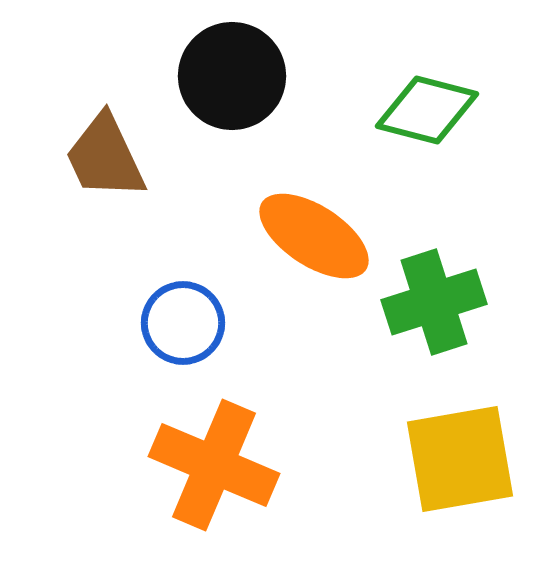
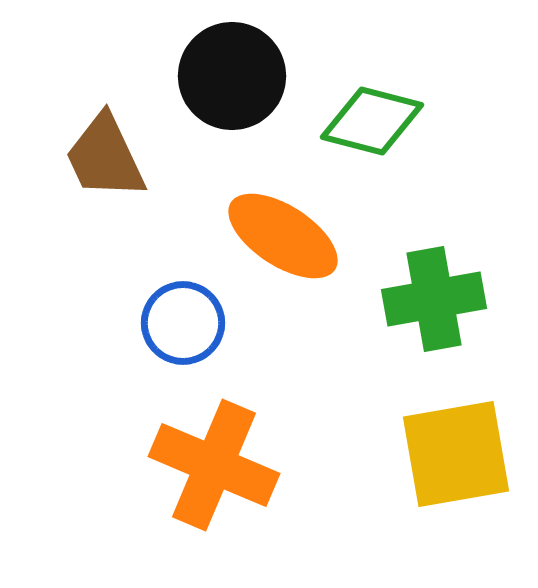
green diamond: moved 55 px left, 11 px down
orange ellipse: moved 31 px left
green cross: moved 3 px up; rotated 8 degrees clockwise
yellow square: moved 4 px left, 5 px up
